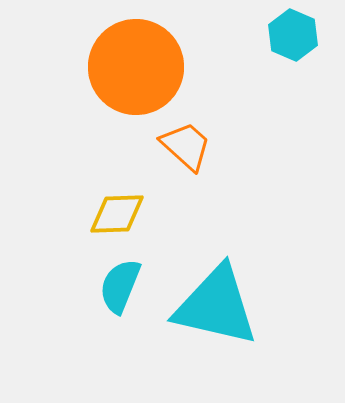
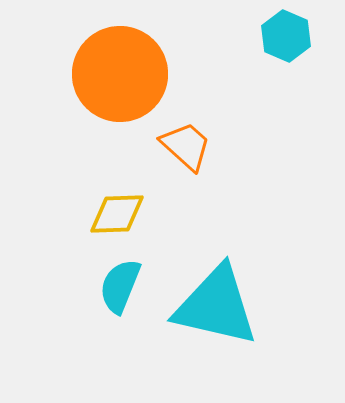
cyan hexagon: moved 7 px left, 1 px down
orange circle: moved 16 px left, 7 px down
